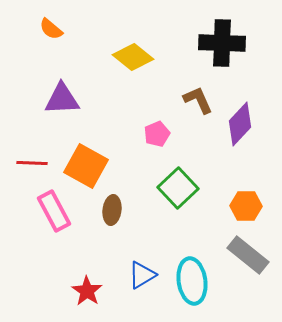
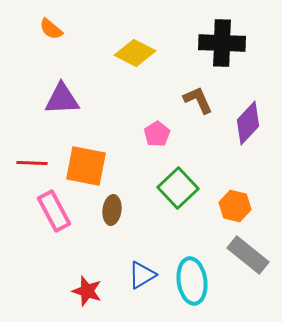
yellow diamond: moved 2 px right, 4 px up; rotated 12 degrees counterclockwise
purple diamond: moved 8 px right, 1 px up
pink pentagon: rotated 10 degrees counterclockwise
orange square: rotated 18 degrees counterclockwise
orange hexagon: moved 11 px left; rotated 12 degrees clockwise
red star: rotated 16 degrees counterclockwise
